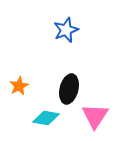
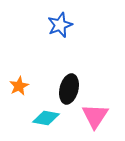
blue star: moved 6 px left, 5 px up
